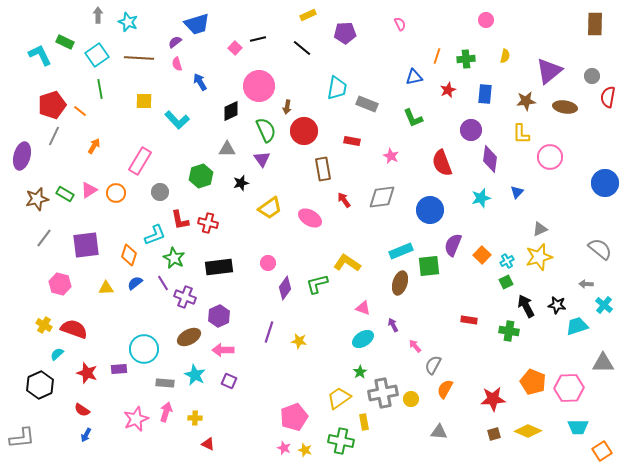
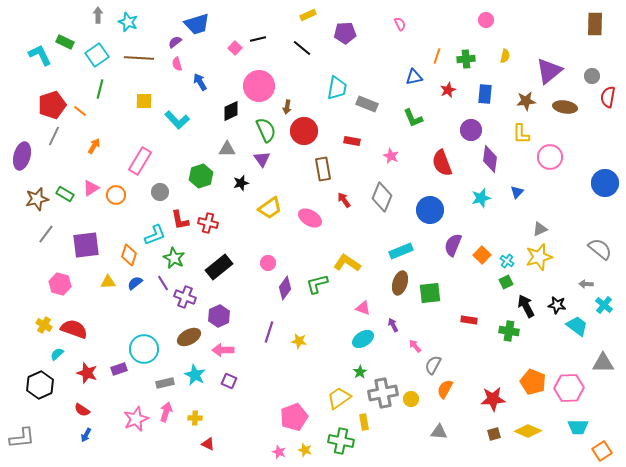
green line at (100, 89): rotated 24 degrees clockwise
pink triangle at (89, 190): moved 2 px right, 2 px up
orange circle at (116, 193): moved 2 px down
gray diamond at (382, 197): rotated 60 degrees counterclockwise
gray line at (44, 238): moved 2 px right, 4 px up
cyan cross at (507, 261): rotated 24 degrees counterclockwise
green square at (429, 266): moved 1 px right, 27 px down
black rectangle at (219, 267): rotated 32 degrees counterclockwise
yellow triangle at (106, 288): moved 2 px right, 6 px up
cyan trapezoid at (577, 326): rotated 55 degrees clockwise
purple rectangle at (119, 369): rotated 14 degrees counterclockwise
gray rectangle at (165, 383): rotated 18 degrees counterclockwise
pink star at (284, 448): moved 5 px left, 4 px down
